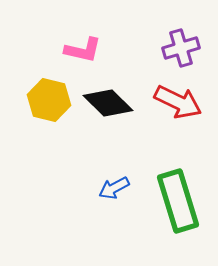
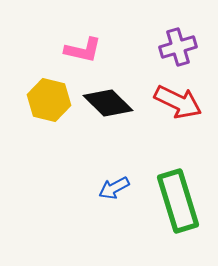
purple cross: moved 3 px left, 1 px up
